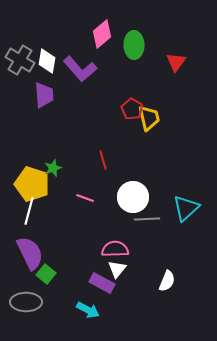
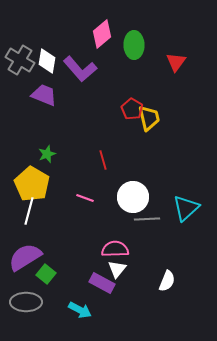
purple trapezoid: rotated 64 degrees counterclockwise
green star: moved 6 px left, 14 px up
yellow pentagon: rotated 12 degrees clockwise
purple semicircle: moved 5 px left, 4 px down; rotated 96 degrees counterclockwise
cyan arrow: moved 8 px left
